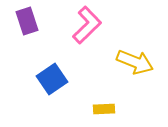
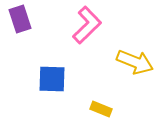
purple rectangle: moved 7 px left, 2 px up
blue square: rotated 36 degrees clockwise
yellow rectangle: moved 3 px left; rotated 25 degrees clockwise
